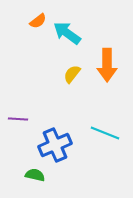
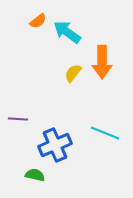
cyan arrow: moved 1 px up
orange arrow: moved 5 px left, 3 px up
yellow semicircle: moved 1 px right, 1 px up
